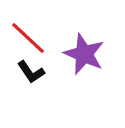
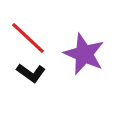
black L-shape: moved 1 px down; rotated 20 degrees counterclockwise
